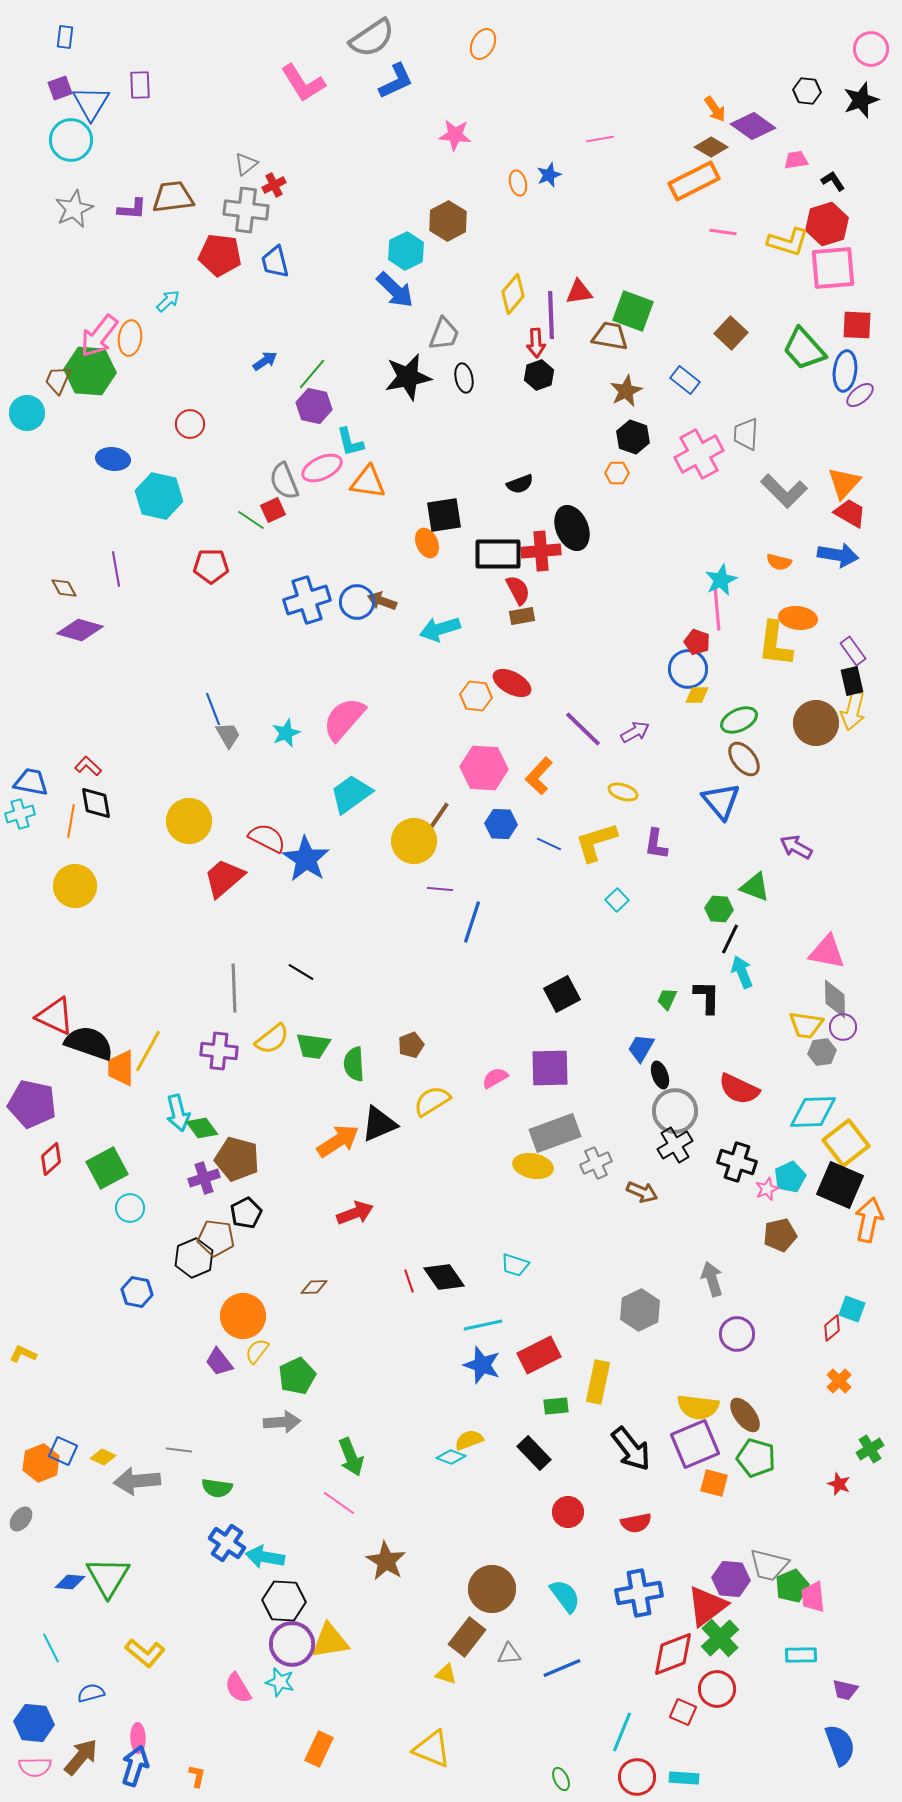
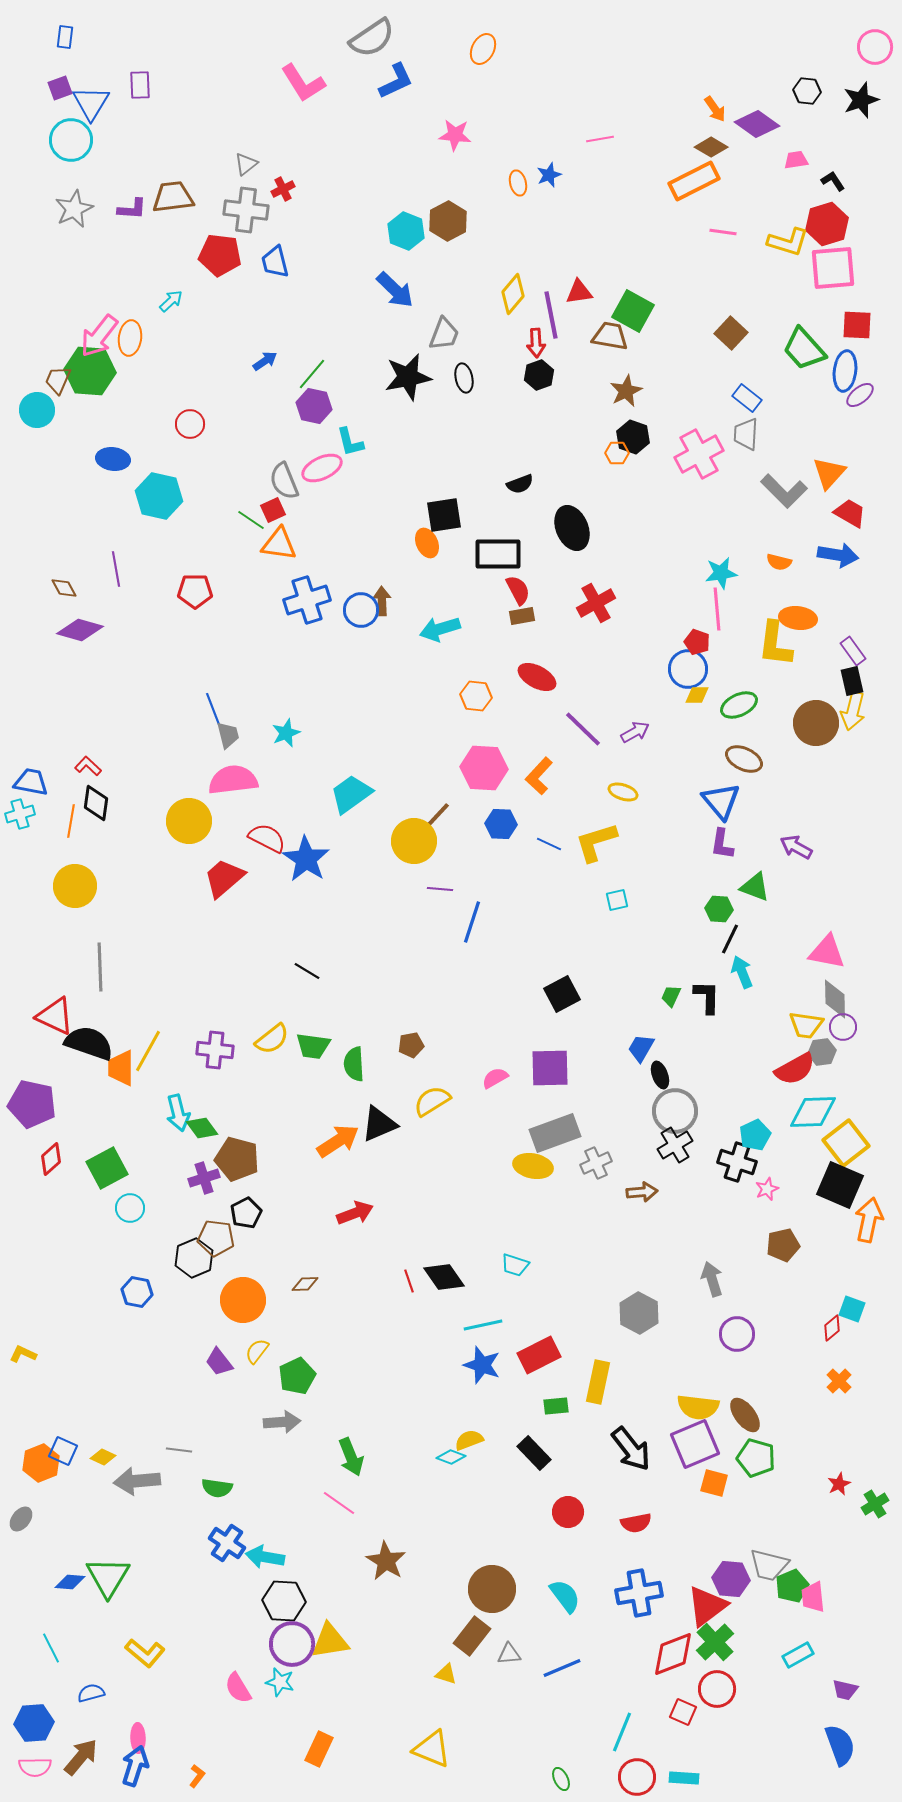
orange ellipse at (483, 44): moved 5 px down
pink circle at (871, 49): moved 4 px right, 2 px up
purple diamond at (753, 126): moved 4 px right, 2 px up
red cross at (274, 185): moved 9 px right, 4 px down
cyan hexagon at (406, 251): moved 20 px up; rotated 12 degrees counterclockwise
cyan arrow at (168, 301): moved 3 px right
green square at (633, 311): rotated 9 degrees clockwise
purple line at (551, 315): rotated 9 degrees counterclockwise
blue rectangle at (685, 380): moved 62 px right, 18 px down
cyan circle at (27, 413): moved 10 px right, 3 px up
orange hexagon at (617, 473): moved 20 px up
orange triangle at (368, 482): moved 89 px left, 62 px down
orange triangle at (844, 483): moved 15 px left, 10 px up
red cross at (541, 551): moved 55 px right, 52 px down; rotated 24 degrees counterclockwise
red pentagon at (211, 566): moved 16 px left, 25 px down
cyan star at (721, 580): moved 7 px up; rotated 16 degrees clockwise
brown arrow at (382, 601): rotated 68 degrees clockwise
blue circle at (357, 602): moved 4 px right, 8 px down
red ellipse at (512, 683): moved 25 px right, 6 px up
pink semicircle at (344, 719): moved 111 px left, 61 px down; rotated 42 degrees clockwise
green ellipse at (739, 720): moved 15 px up
gray trapezoid at (228, 735): rotated 16 degrees clockwise
brown ellipse at (744, 759): rotated 27 degrees counterclockwise
black diamond at (96, 803): rotated 18 degrees clockwise
brown line at (436, 820): moved 2 px left, 1 px up; rotated 9 degrees clockwise
purple L-shape at (656, 844): moved 66 px right
cyan square at (617, 900): rotated 30 degrees clockwise
black line at (301, 972): moved 6 px right, 1 px up
gray line at (234, 988): moved 134 px left, 21 px up
green trapezoid at (667, 999): moved 4 px right, 3 px up
brown pentagon at (411, 1045): rotated 10 degrees clockwise
purple cross at (219, 1051): moved 4 px left, 1 px up
red semicircle at (739, 1089): moved 56 px right, 20 px up; rotated 54 degrees counterclockwise
cyan pentagon at (790, 1177): moved 35 px left, 42 px up
brown arrow at (642, 1192): rotated 28 degrees counterclockwise
brown pentagon at (780, 1235): moved 3 px right, 10 px down
brown diamond at (314, 1287): moved 9 px left, 3 px up
gray hexagon at (640, 1310): moved 1 px left, 3 px down; rotated 6 degrees counterclockwise
orange circle at (243, 1316): moved 16 px up
green cross at (870, 1449): moved 5 px right, 55 px down
red star at (839, 1484): rotated 25 degrees clockwise
brown rectangle at (467, 1637): moved 5 px right, 1 px up
green cross at (720, 1638): moved 5 px left, 4 px down
cyan rectangle at (801, 1655): moved 3 px left; rotated 28 degrees counterclockwise
blue hexagon at (34, 1723): rotated 9 degrees counterclockwise
orange L-shape at (197, 1776): rotated 25 degrees clockwise
